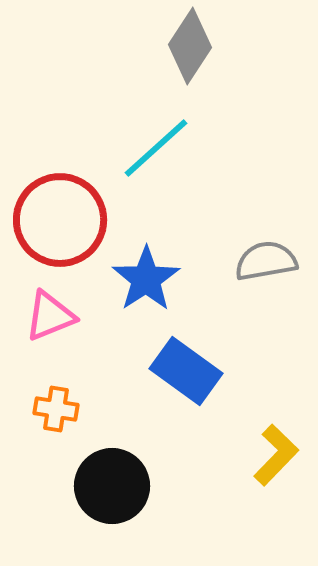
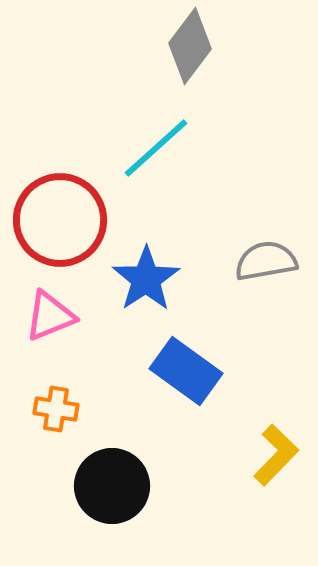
gray diamond: rotated 4 degrees clockwise
